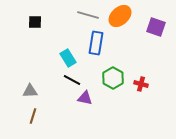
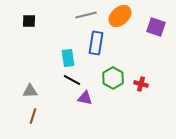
gray line: moved 2 px left; rotated 30 degrees counterclockwise
black square: moved 6 px left, 1 px up
cyan rectangle: rotated 24 degrees clockwise
